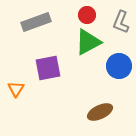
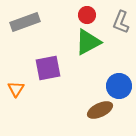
gray rectangle: moved 11 px left
blue circle: moved 20 px down
brown ellipse: moved 2 px up
